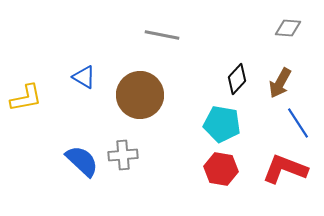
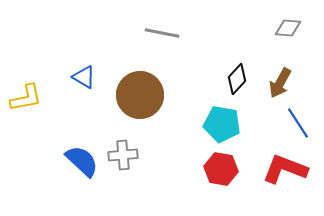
gray line: moved 2 px up
